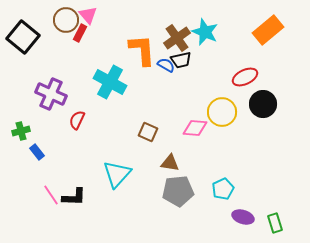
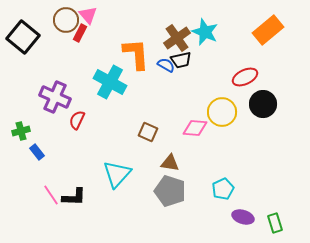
orange L-shape: moved 6 px left, 4 px down
purple cross: moved 4 px right, 3 px down
gray pentagon: moved 8 px left; rotated 24 degrees clockwise
